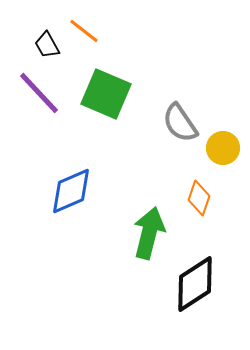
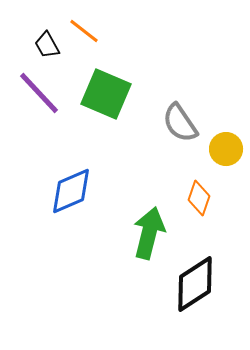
yellow circle: moved 3 px right, 1 px down
